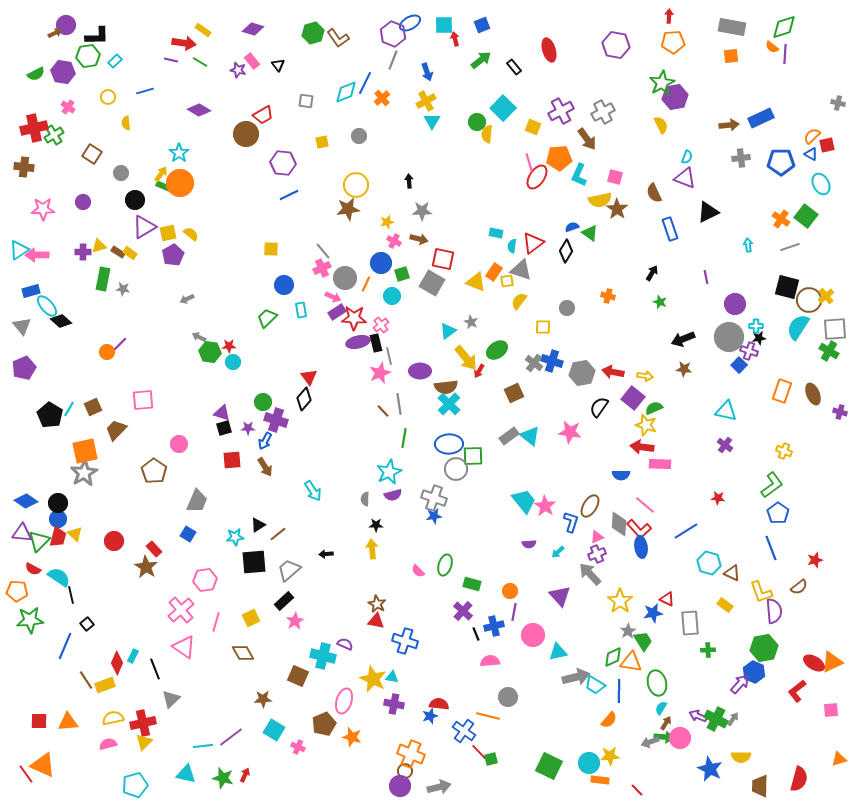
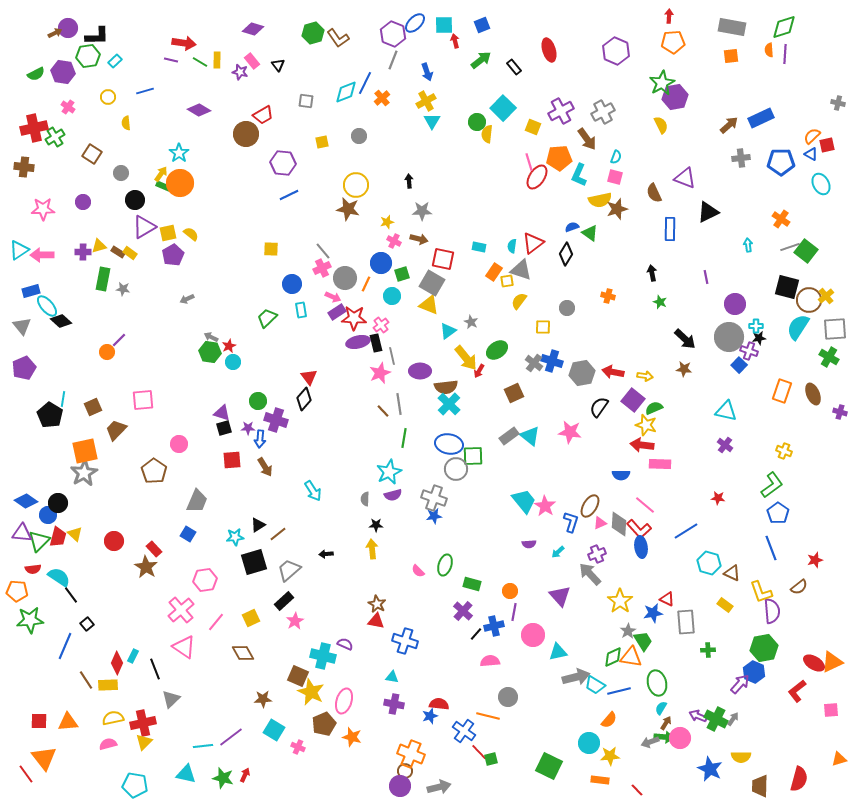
blue ellipse at (410, 23): moved 5 px right; rotated 15 degrees counterclockwise
purple circle at (66, 25): moved 2 px right, 3 px down
yellow rectangle at (203, 30): moved 14 px right, 30 px down; rotated 56 degrees clockwise
red arrow at (455, 39): moved 2 px down
purple hexagon at (616, 45): moved 6 px down; rotated 12 degrees clockwise
orange semicircle at (772, 47): moved 3 px left, 3 px down; rotated 48 degrees clockwise
purple star at (238, 70): moved 2 px right, 2 px down
brown arrow at (729, 125): rotated 36 degrees counterclockwise
green cross at (54, 135): moved 1 px right, 2 px down
cyan semicircle at (687, 157): moved 71 px left
brown star at (348, 209): rotated 20 degrees clockwise
brown star at (617, 209): rotated 20 degrees clockwise
green square at (806, 216): moved 35 px down
blue rectangle at (670, 229): rotated 20 degrees clockwise
cyan rectangle at (496, 233): moved 17 px left, 14 px down
black diamond at (566, 251): moved 3 px down
pink arrow at (37, 255): moved 5 px right
black arrow at (652, 273): rotated 42 degrees counterclockwise
yellow triangle at (476, 282): moved 47 px left, 23 px down
blue circle at (284, 285): moved 8 px right, 1 px up
gray arrow at (199, 337): moved 12 px right
black arrow at (683, 339): moved 2 px right; rotated 115 degrees counterclockwise
purple line at (120, 344): moved 1 px left, 4 px up
red star at (229, 346): rotated 24 degrees counterclockwise
green cross at (829, 351): moved 6 px down
gray line at (389, 356): moved 3 px right
purple square at (633, 398): moved 2 px down
green circle at (263, 402): moved 5 px left, 1 px up
cyan line at (69, 409): moved 6 px left, 10 px up; rotated 21 degrees counterclockwise
blue arrow at (265, 441): moved 5 px left, 2 px up; rotated 24 degrees counterclockwise
blue ellipse at (449, 444): rotated 12 degrees clockwise
red arrow at (642, 447): moved 2 px up
blue circle at (58, 519): moved 10 px left, 4 px up
pink triangle at (597, 537): moved 3 px right, 14 px up
black square at (254, 562): rotated 12 degrees counterclockwise
red semicircle at (33, 569): rotated 35 degrees counterclockwise
black line at (71, 595): rotated 24 degrees counterclockwise
purple semicircle at (774, 611): moved 2 px left
pink line at (216, 622): rotated 24 degrees clockwise
gray rectangle at (690, 623): moved 4 px left, 1 px up
black line at (476, 634): rotated 64 degrees clockwise
orange triangle at (631, 662): moved 5 px up
yellow star at (373, 679): moved 62 px left, 13 px down
yellow rectangle at (105, 685): moved 3 px right; rotated 18 degrees clockwise
blue line at (619, 691): rotated 75 degrees clockwise
cyan circle at (589, 763): moved 20 px up
orange triangle at (43, 765): moved 1 px right, 7 px up; rotated 28 degrees clockwise
cyan pentagon at (135, 785): rotated 25 degrees clockwise
